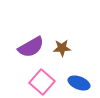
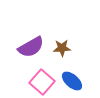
blue ellipse: moved 7 px left, 2 px up; rotated 20 degrees clockwise
